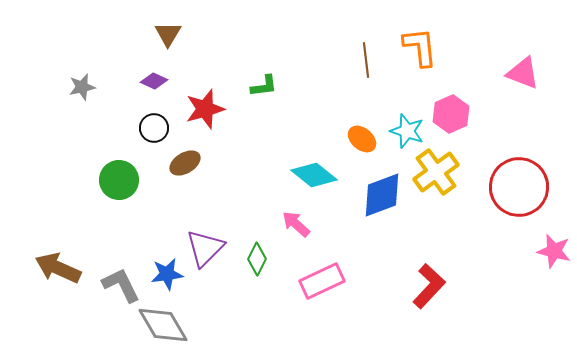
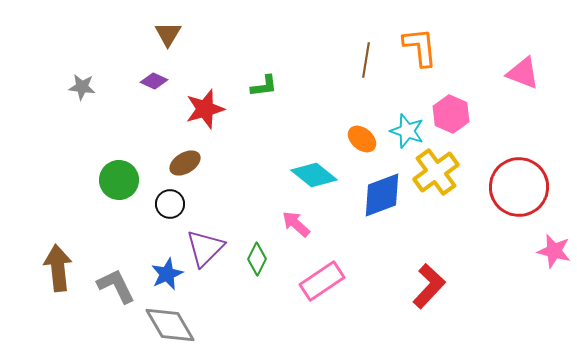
brown line: rotated 16 degrees clockwise
gray star: rotated 20 degrees clockwise
pink hexagon: rotated 12 degrees counterclockwise
black circle: moved 16 px right, 76 px down
brown arrow: rotated 60 degrees clockwise
blue star: rotated 16 degrees counterclockwise
pink rectangle: rotated 9 degrees counterclockwise
gray L-shape: moved 5 px left, 1 px down
gray diamond: moved 7 px right
